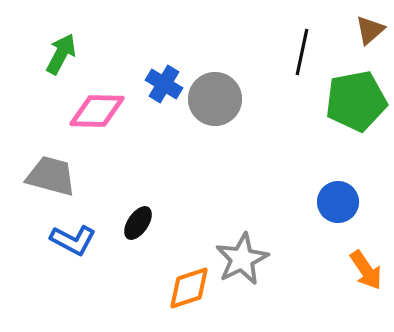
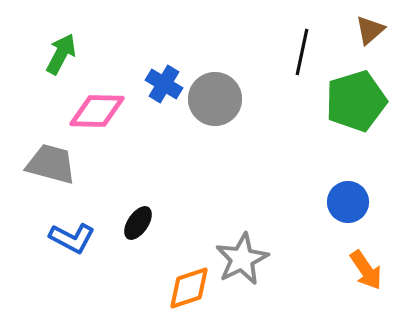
green pentagon: rotated 6 degrees counterclockwise
gray trapezoid: moved 12 px up
blue circle: moved 10 px right
blue L-shape: moved 1 px left, 2 px up
